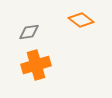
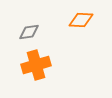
orange diamond: rotated 35 degrees counterclockwise
